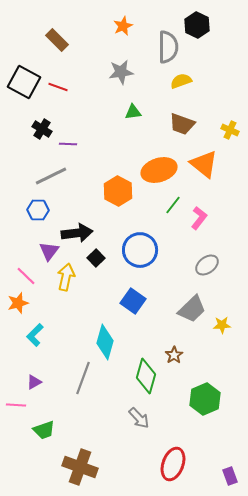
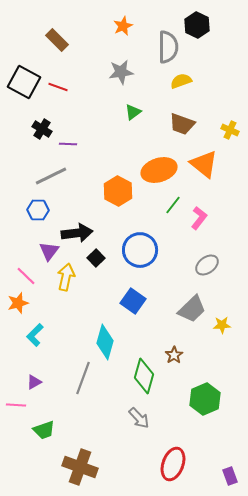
green triangle at (133, 112): rotated 30 degrees counterclockwise
green diamond at (146, 376): moved 2 px left
